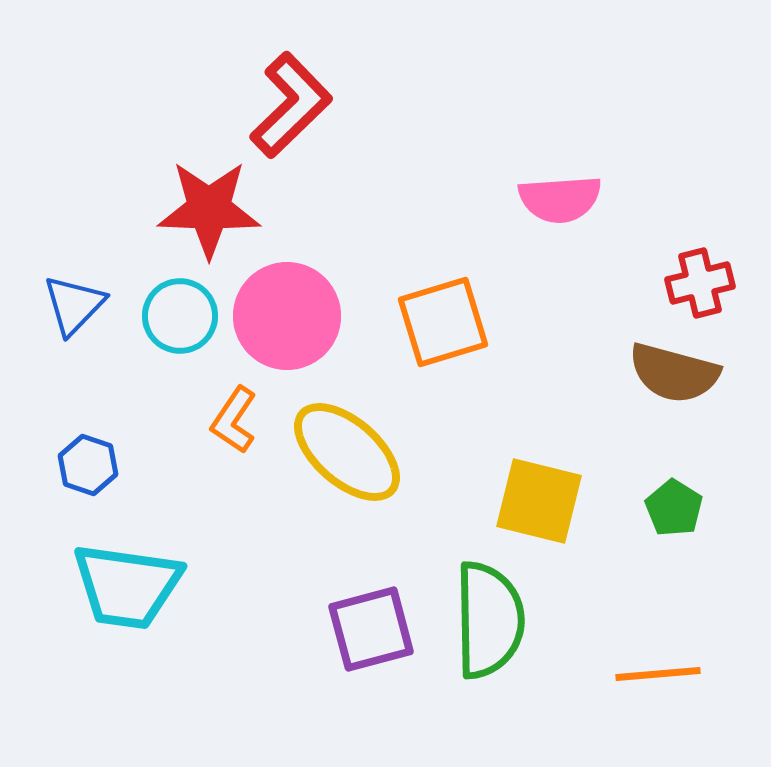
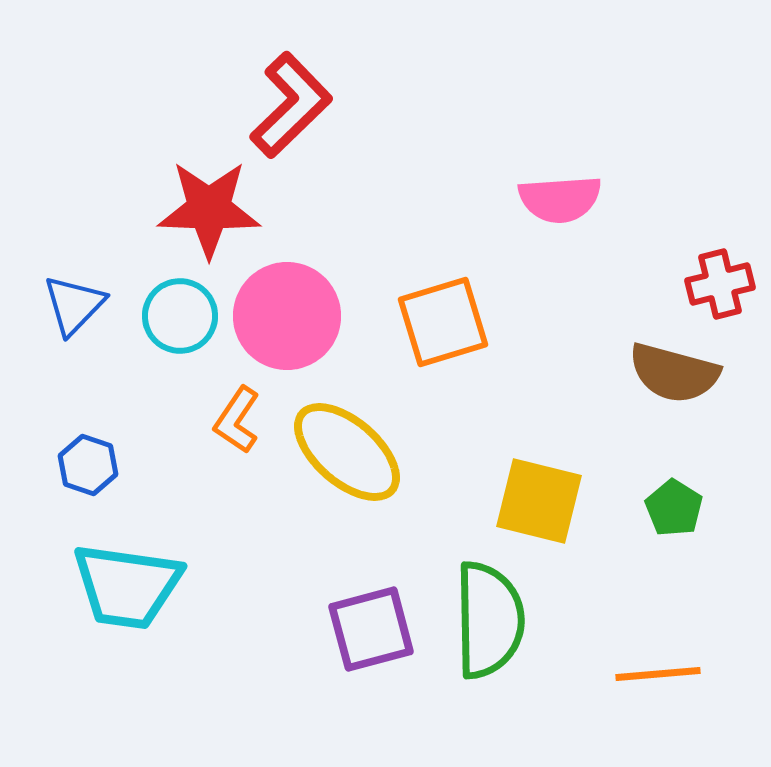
red cross: moved 20 px right, 1 px down
orange L-shape: moved 3 px right
